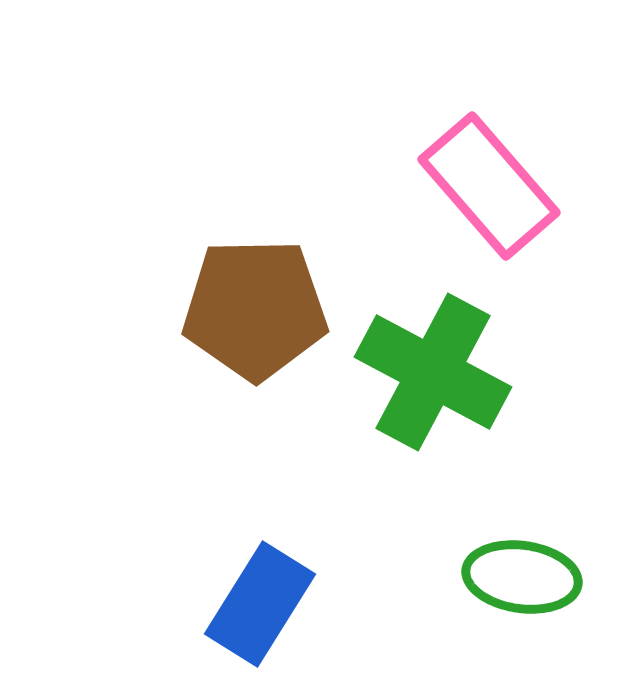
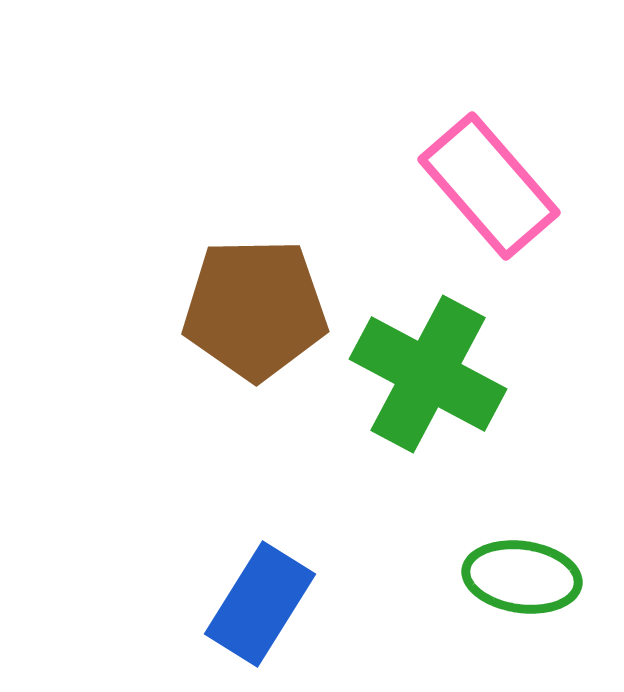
green cross: moved 5 px left, 2 px down
